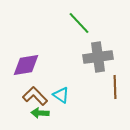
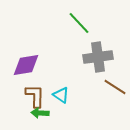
brown line: rotated 55 degrees counterclockwise
brown L-shape: rotated 45 degrees clockwise
